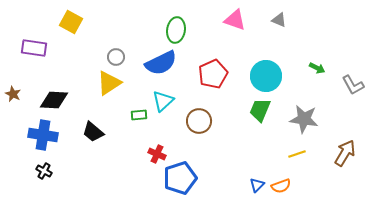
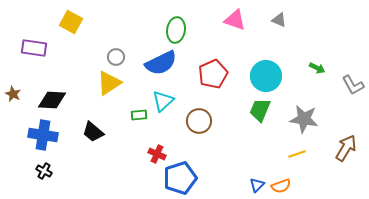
black diamond: moved 2 px left
brown arrow: moved 1 px right, 5 px up
